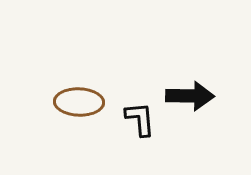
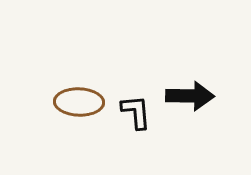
black L-shape: moved 4 px left, 7 px up
